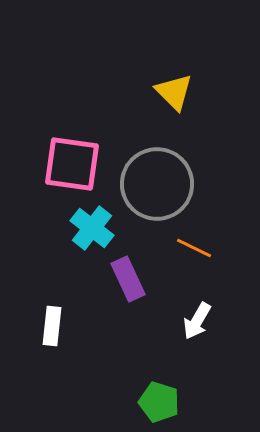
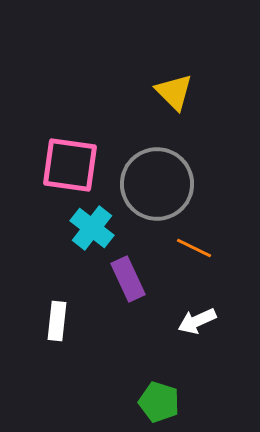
pink square: moved 2 px left, 1 px down
white arrow: rotated 36 degrees clockwise
white rectangle: moved 5 px right, 5 px up
